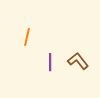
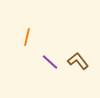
purple line: rotated 48 degrees counterclockwise
